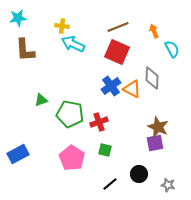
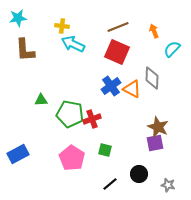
cyan semicircle: rotated 108 degrees counterclockwise
green triangle: rotated 16 degrees clockwise
red cross: moved 7 px left, 3 px up
